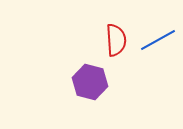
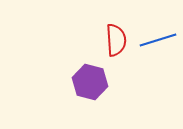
blue line: rotated 12 degrees clockwise
